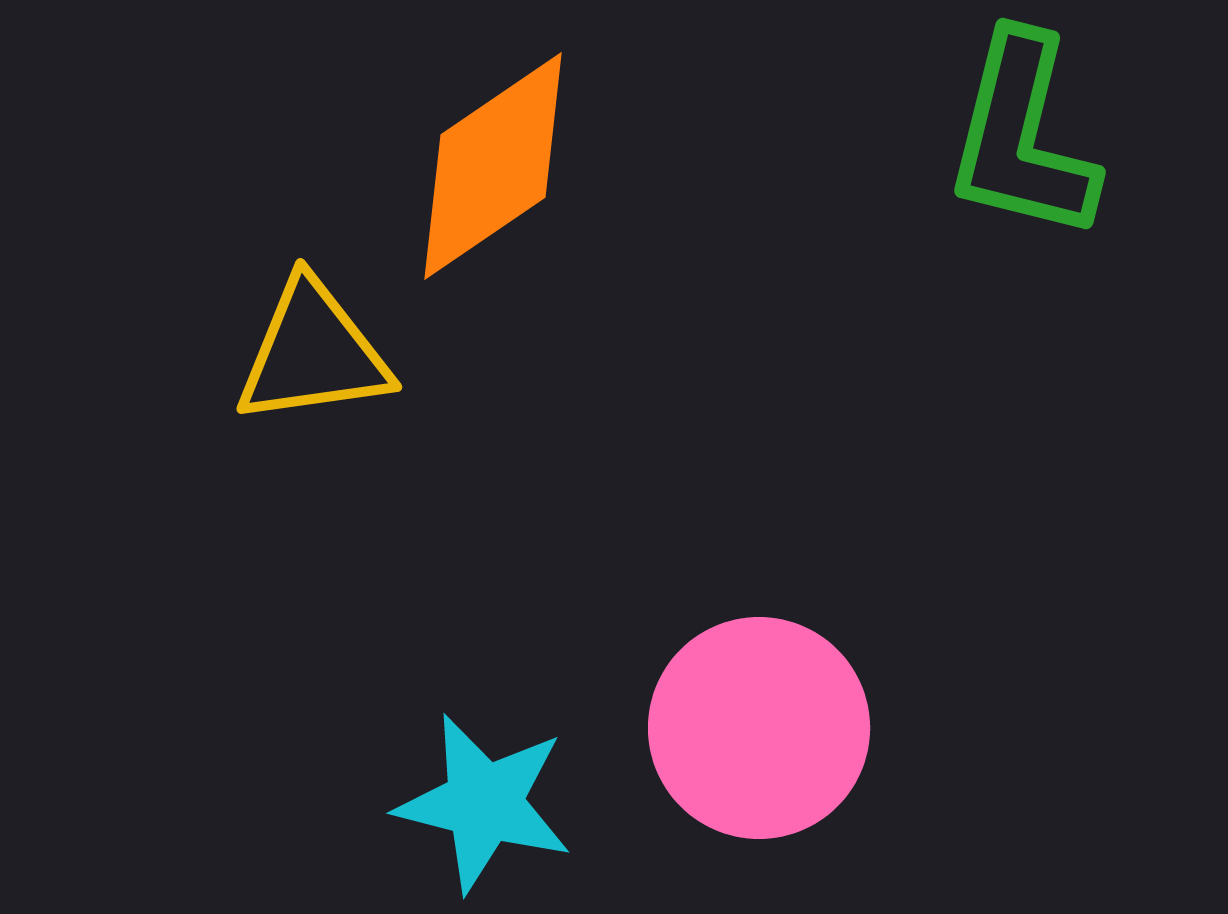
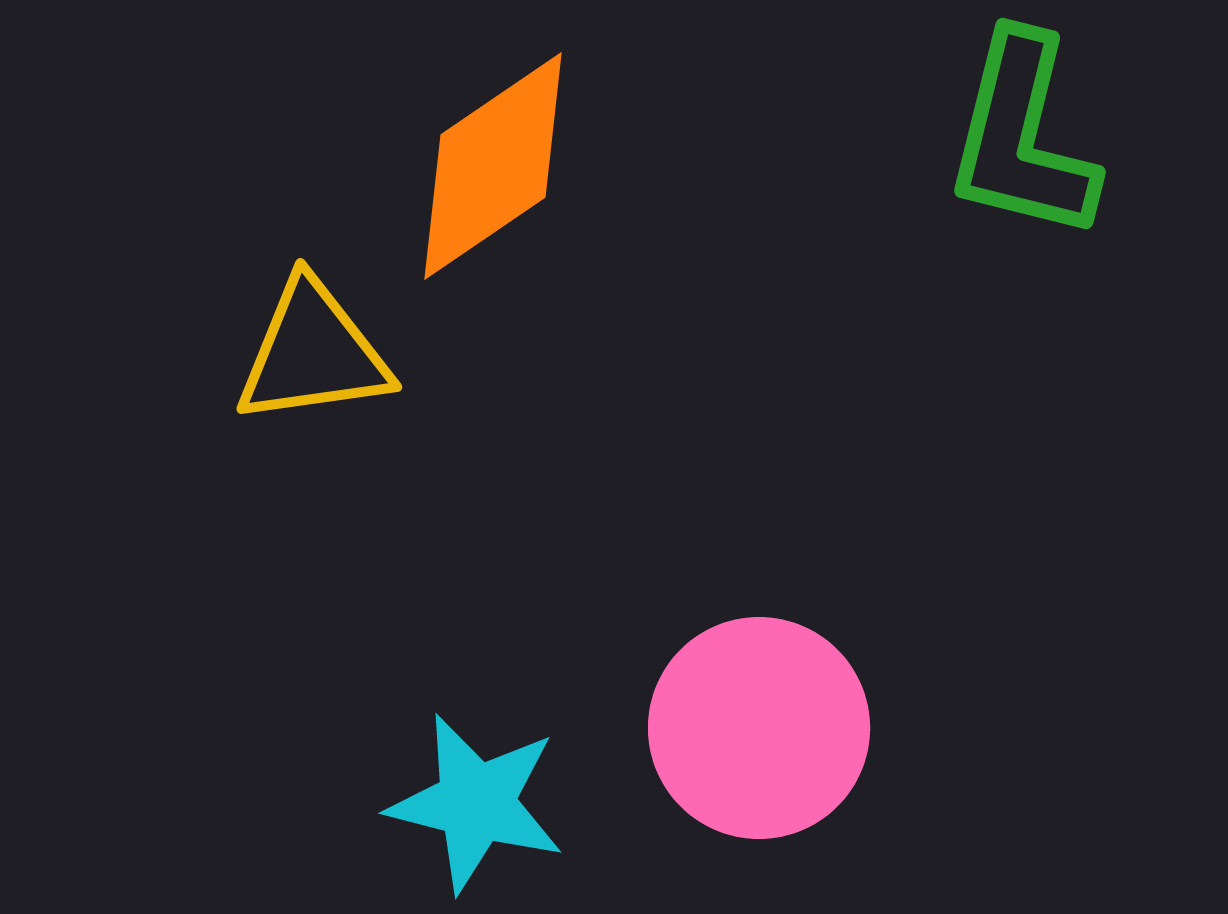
cyan star: moved 8 px left
